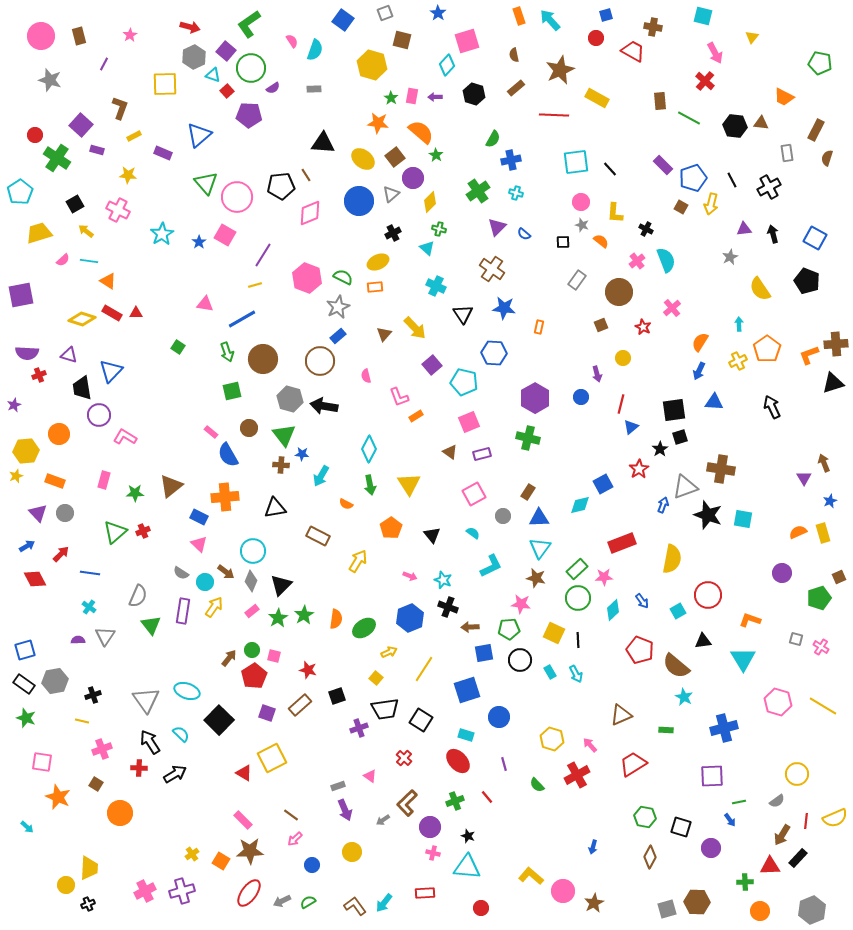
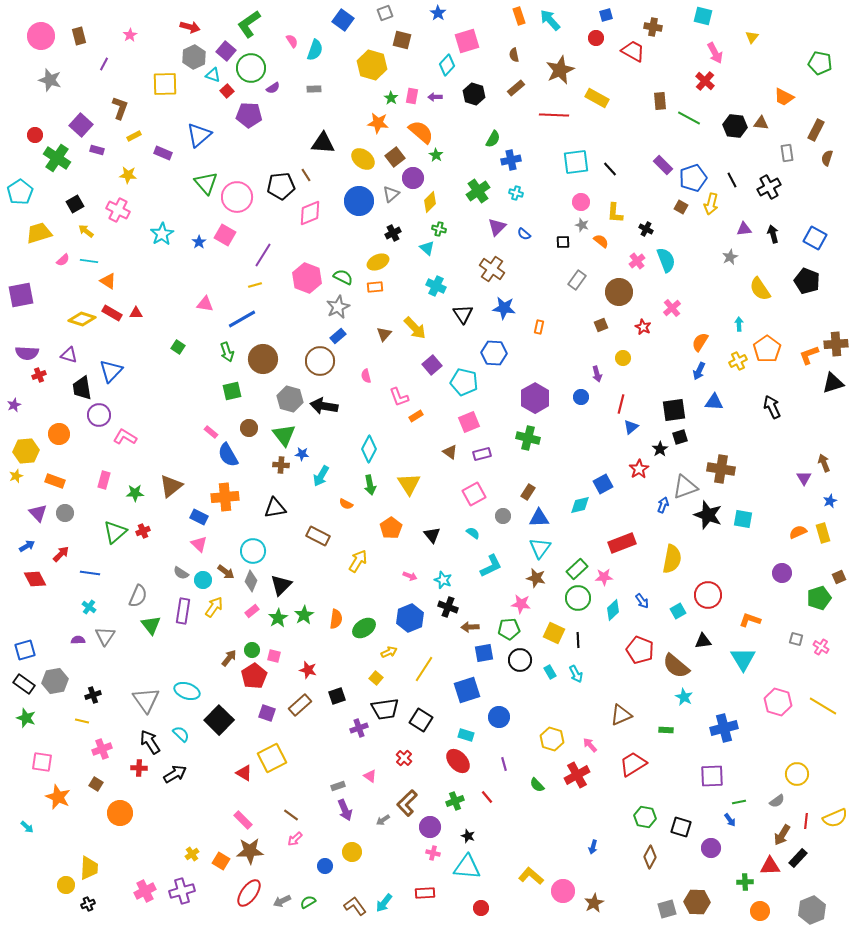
cyan circle at (205, 582): moved 2 px left, 2 px up
blue circle at (312, 865): moved 13 px right, 1 px down
